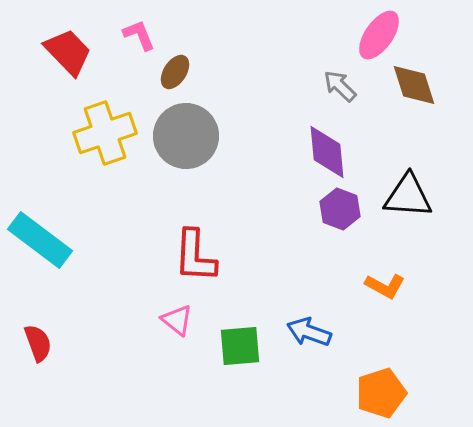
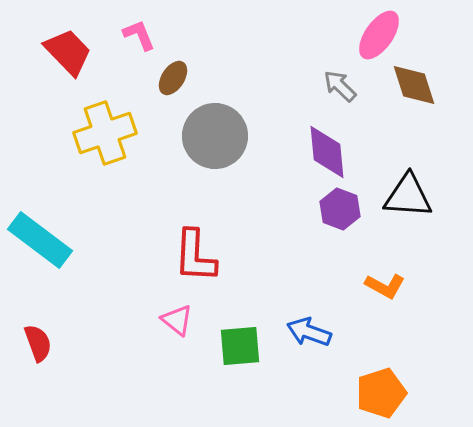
brown ellipse: moved 2 px left, 6 px down
gray circle: moved 29 px right
